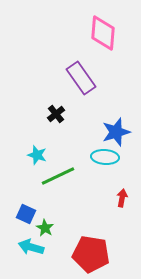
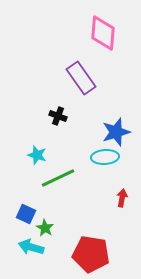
black cross: moved 2 px right, 2 px down; rotated 30 degrees counterclockwise
cyan ellipse: rotated 8 degrees counterclockwise
green line: moved 2 px down
